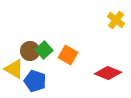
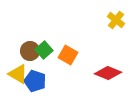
yellow triangle: moved 4 px right, 5 px down
